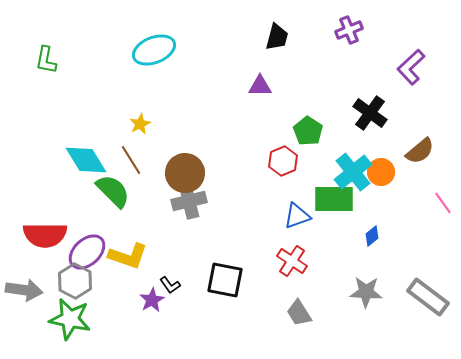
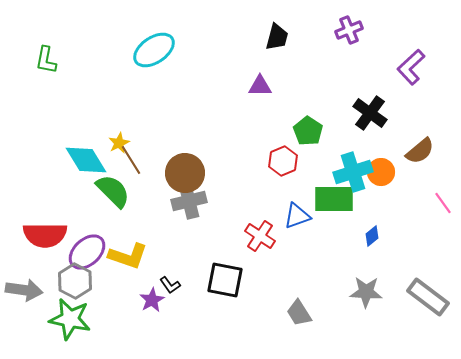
cyan ellipse: rotated 12 degrees counterclockwise
yellow star: moved 21 px left, 19 px down
cyan cross: rotated 21 degrees clockwise
red cross: moved 32 px left, 25 px up
